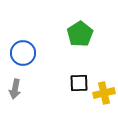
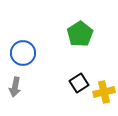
black square: rotated 30 degrees counterclockwise
gray arrow: moved 2 px up
yellow cross: moved 1 px up
